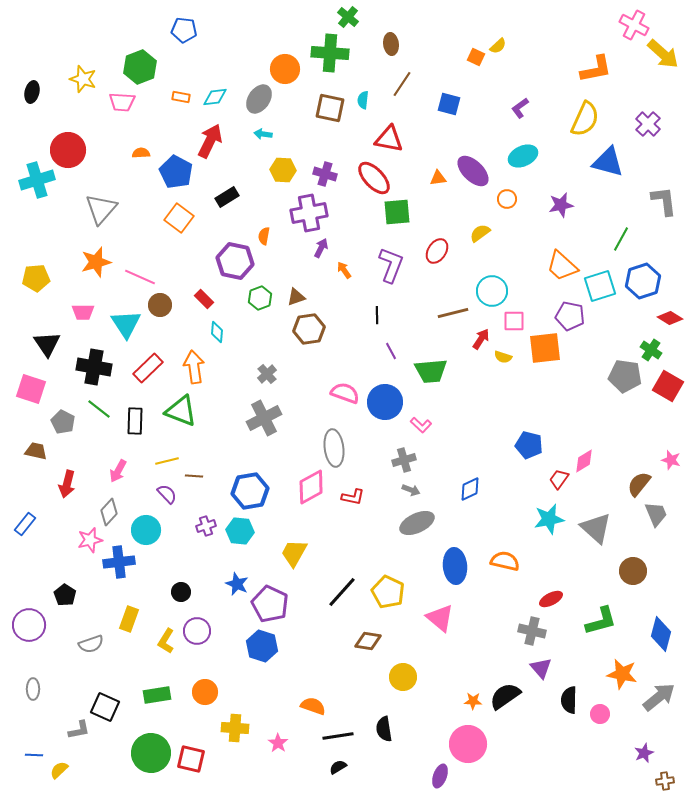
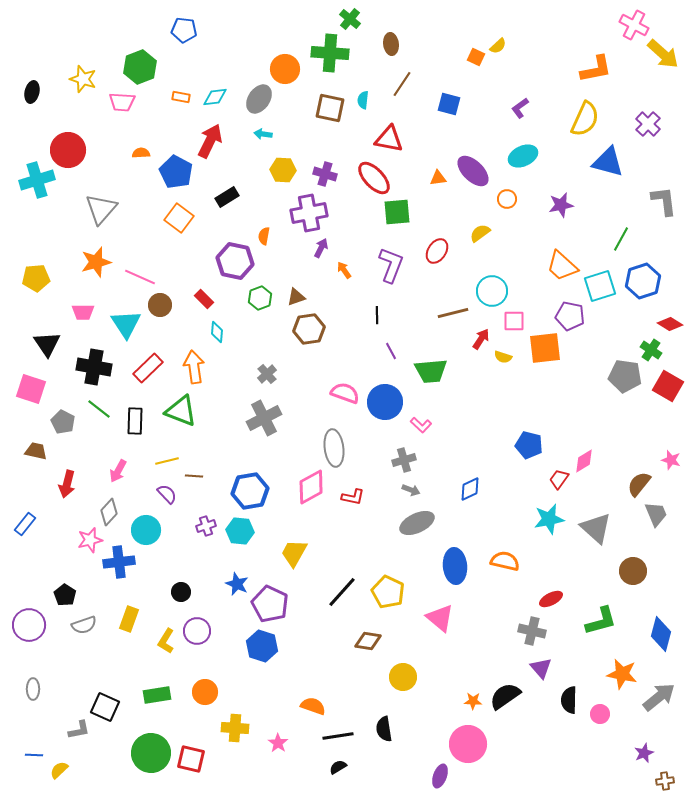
green cross at (348, 17): moved 2 px right, 2 px down
red diamond at (670, 318): moved 6 px down
gray semicircle at (91, 644): moved 7 px left, 19 px up
